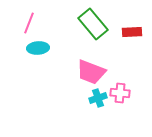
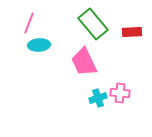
cyan ellipse: moved 1 px right, 3 px up
pink trapezoid: moved 7 px left, 10 px up; rotated 44 degrees clockwise
